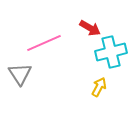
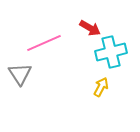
yellow arrow: moved 2 px right
